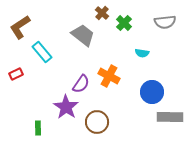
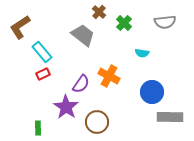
brown cross: moved 3 px left, 1 px up
red rectangle: moved 27 px right
